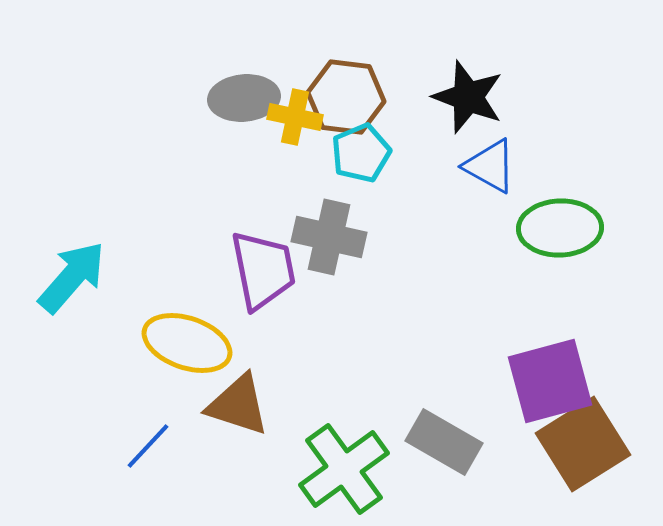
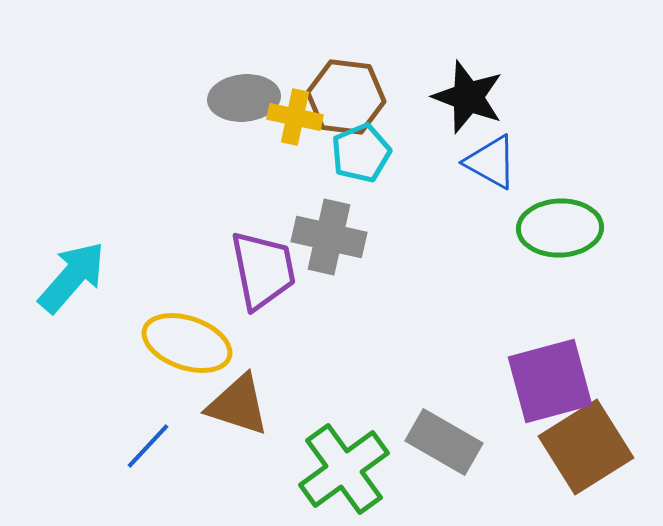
blue triangle: moved 1 px right, 4 px up
brown square: moved 3 px right, 3 px down
